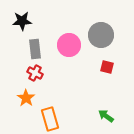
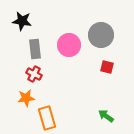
black star: rotated 12 degrees clockwise
red cross: moved 1 px left, 1 px down
orange star: rotated 30 degrees clockwise
orange rectangle: moved 3 px left, 1 px up
